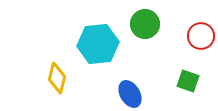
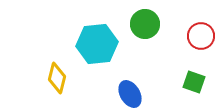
cyan hexagon: moved 1 px left
green square: moved 6 px right, 1 px down
